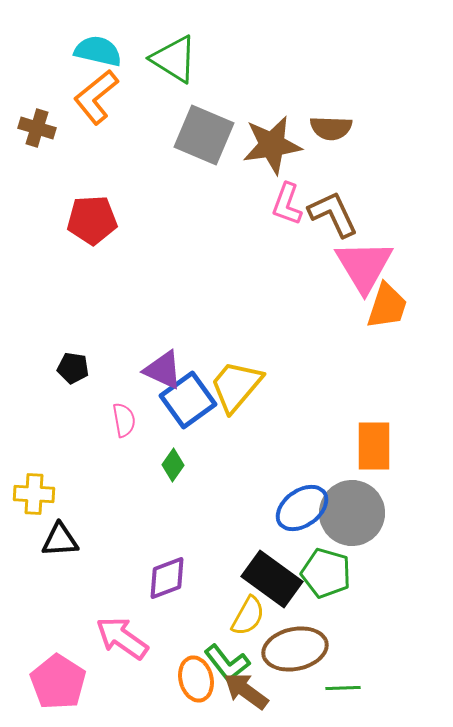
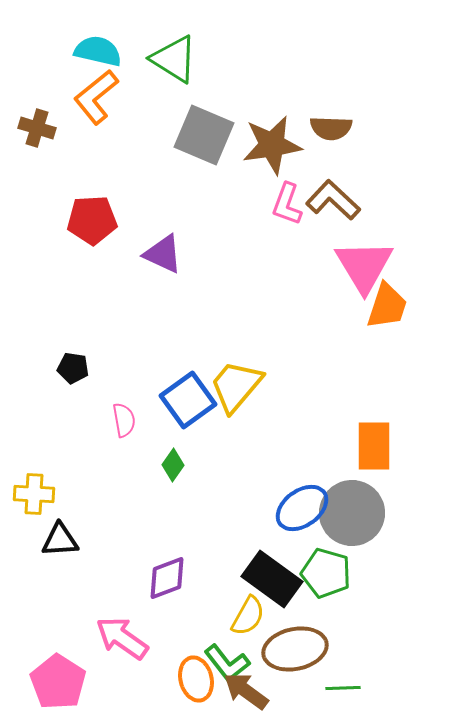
brown L-shape: moved 14 px up; rotated 22 degrees counterclockwise
purple triangle: moved 116 px up
